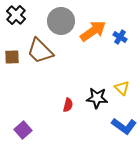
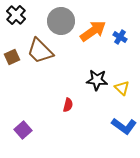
brown square: rotated 21 degrees counterclockwise
black star: moved 18 px up
